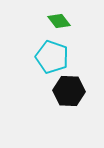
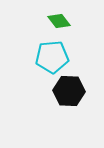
cyan pentagon: rotated 24 degrees counterclockwise
